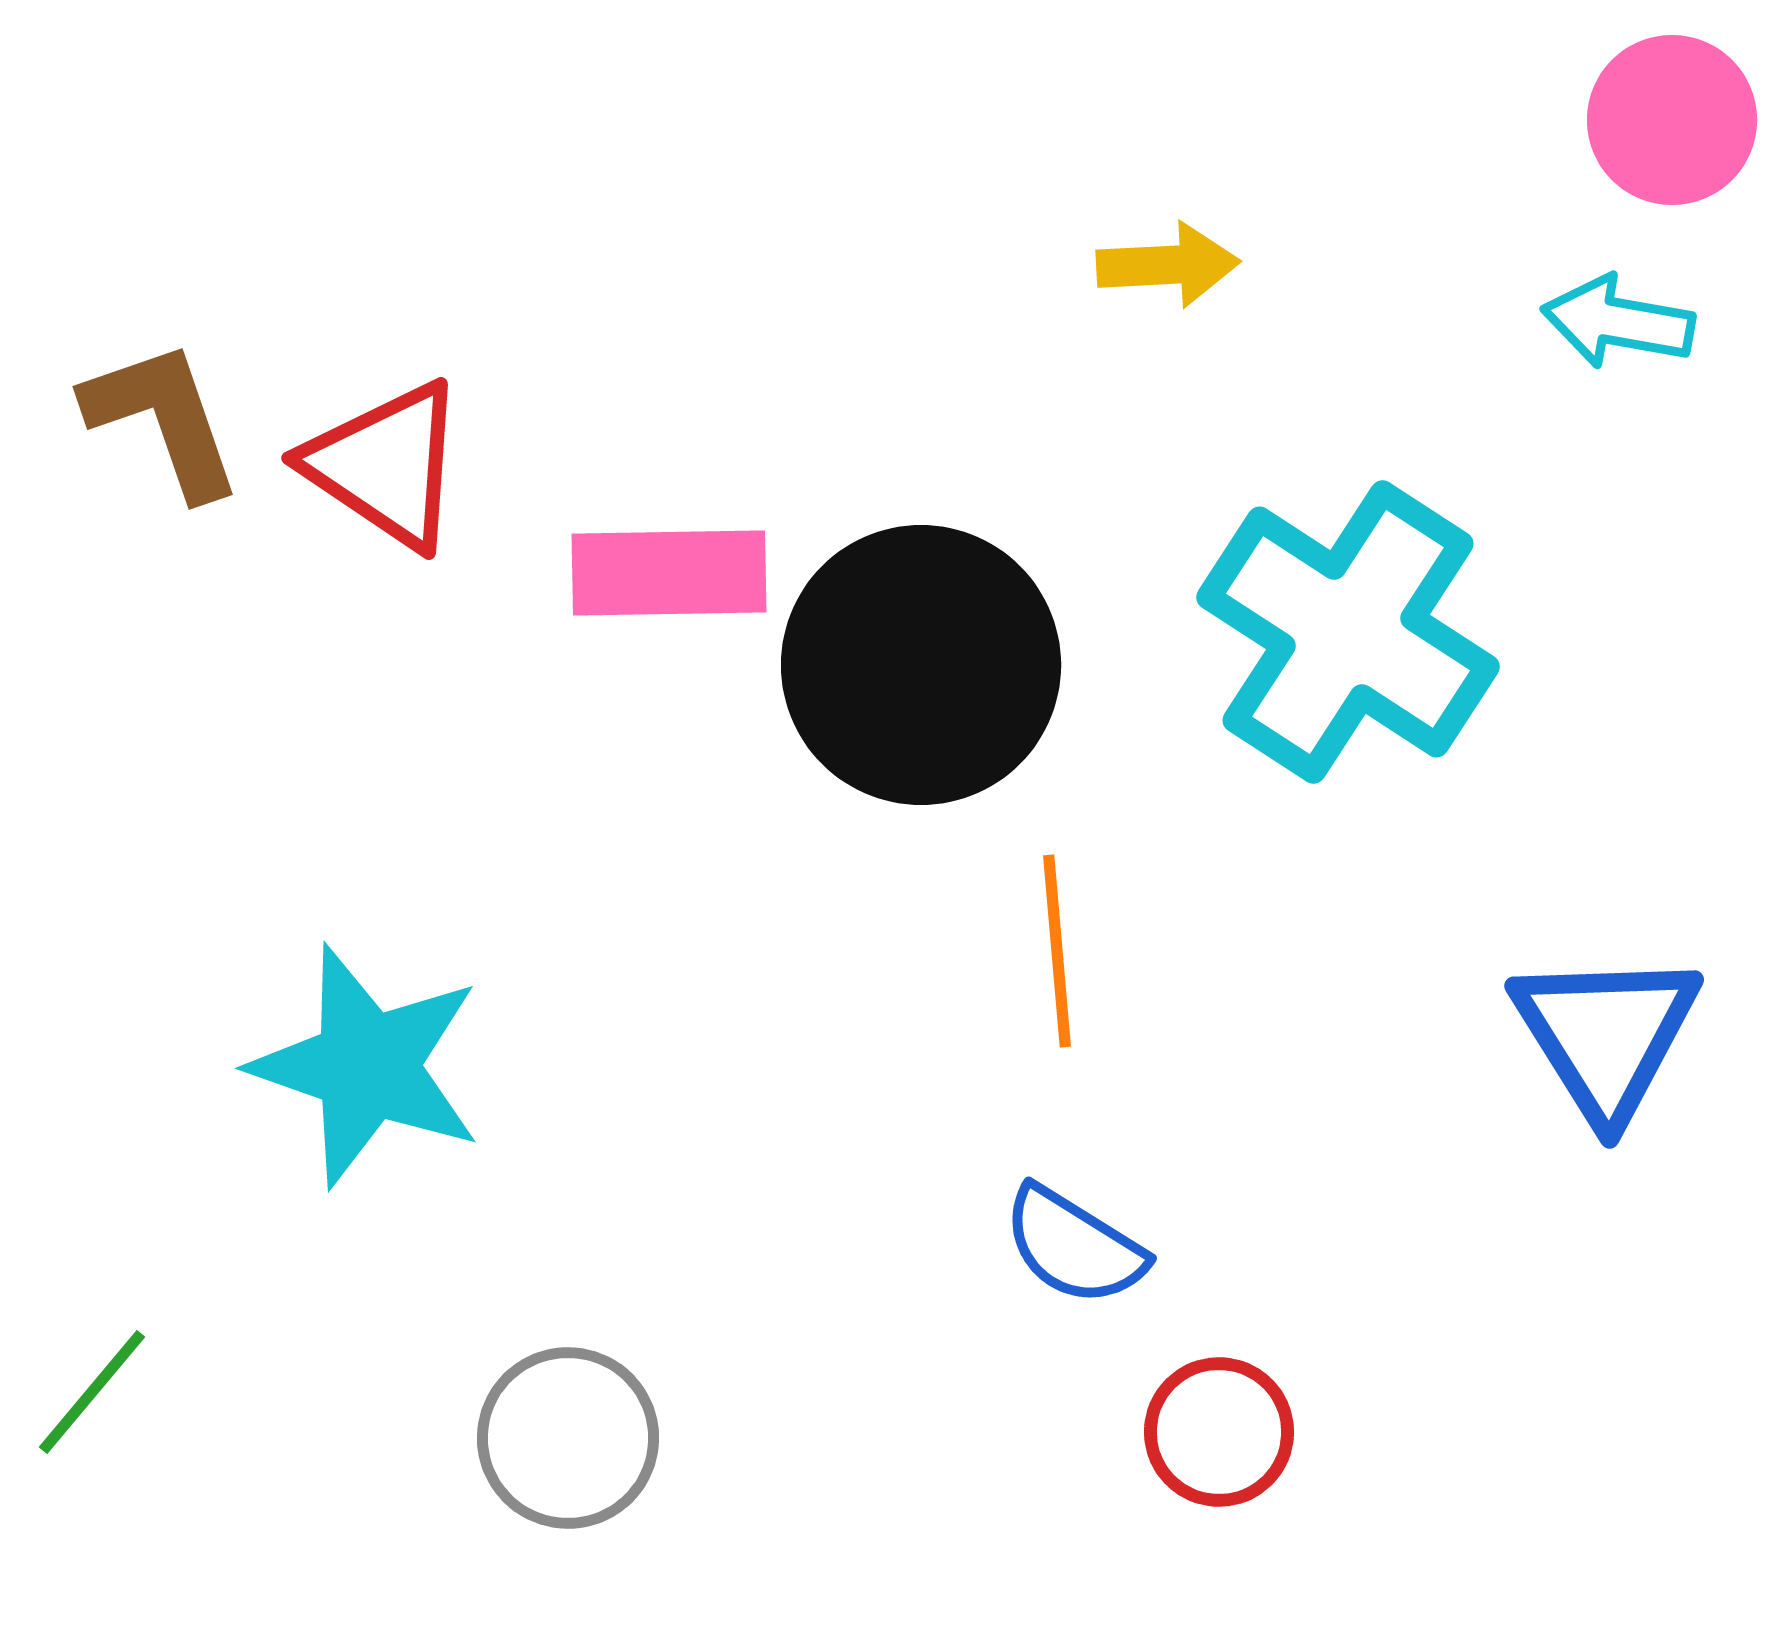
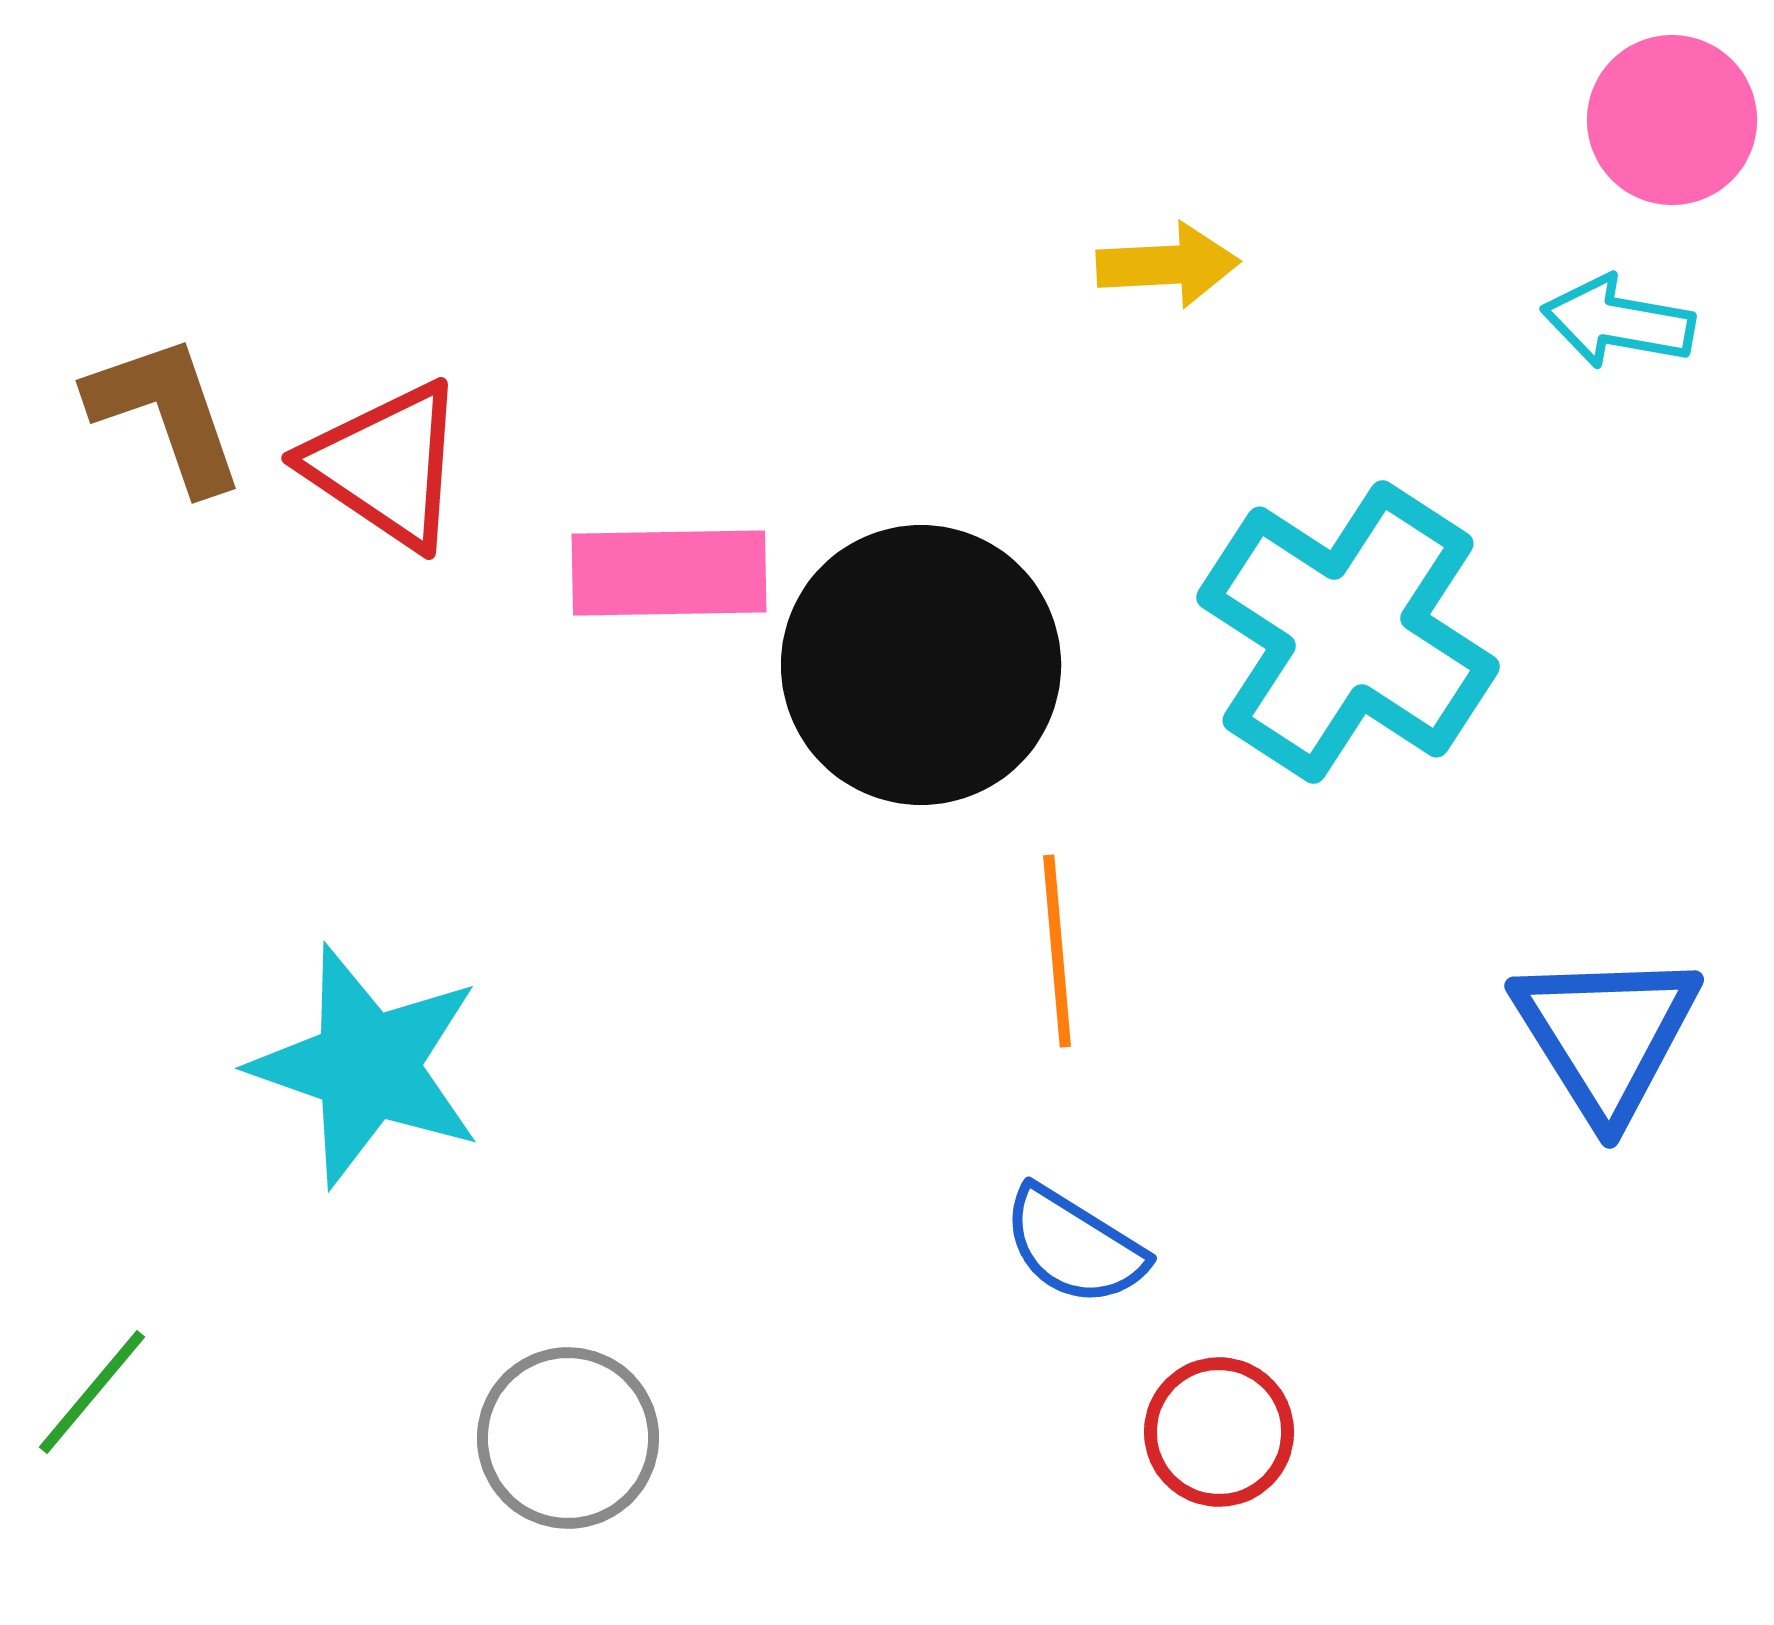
brown L-shape: moved 3 px right, 6 px up
